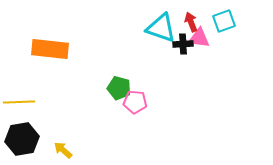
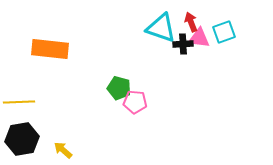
cyan square: moved 11 px down
